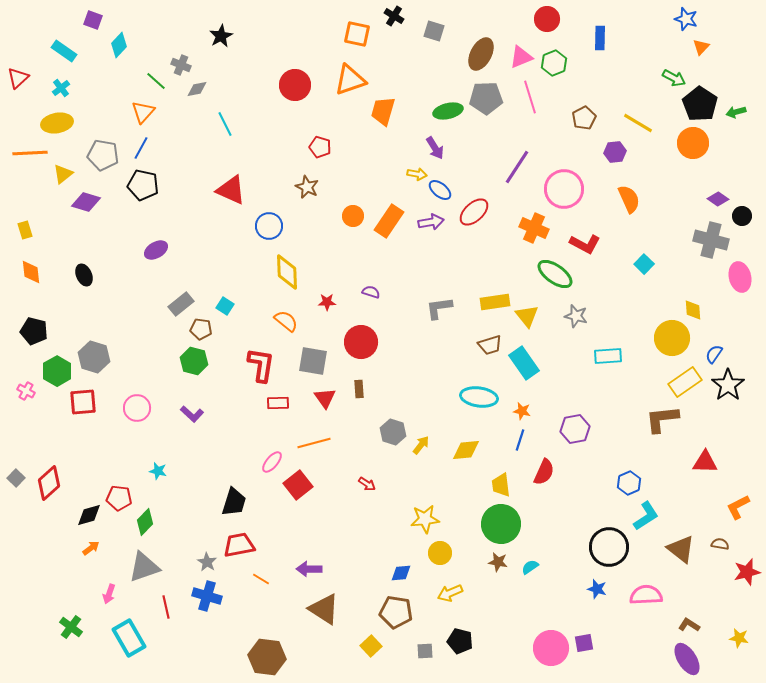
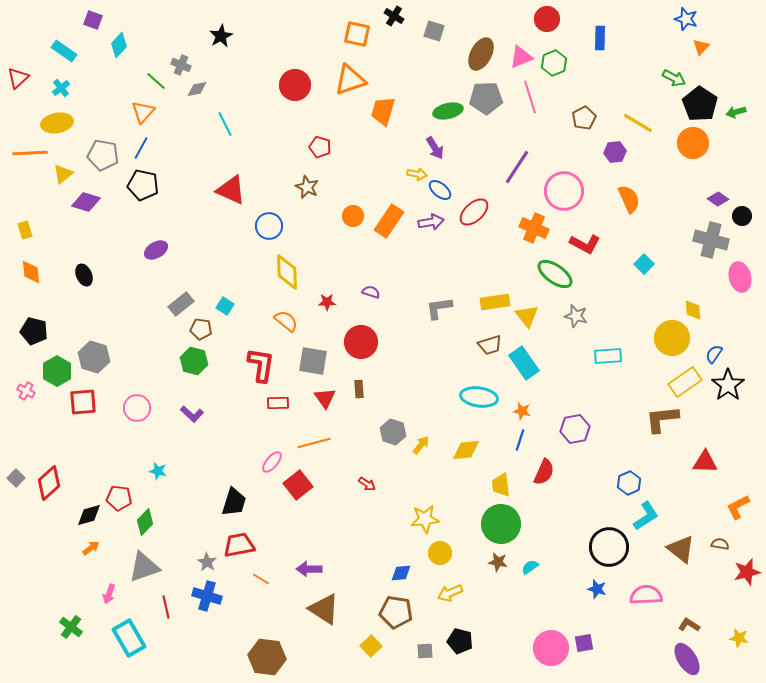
pink circle at (564, 189): moved 2 px down
